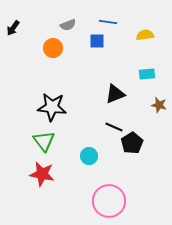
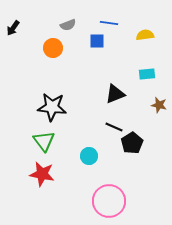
blue line: moved 1 px right, 1 px down
